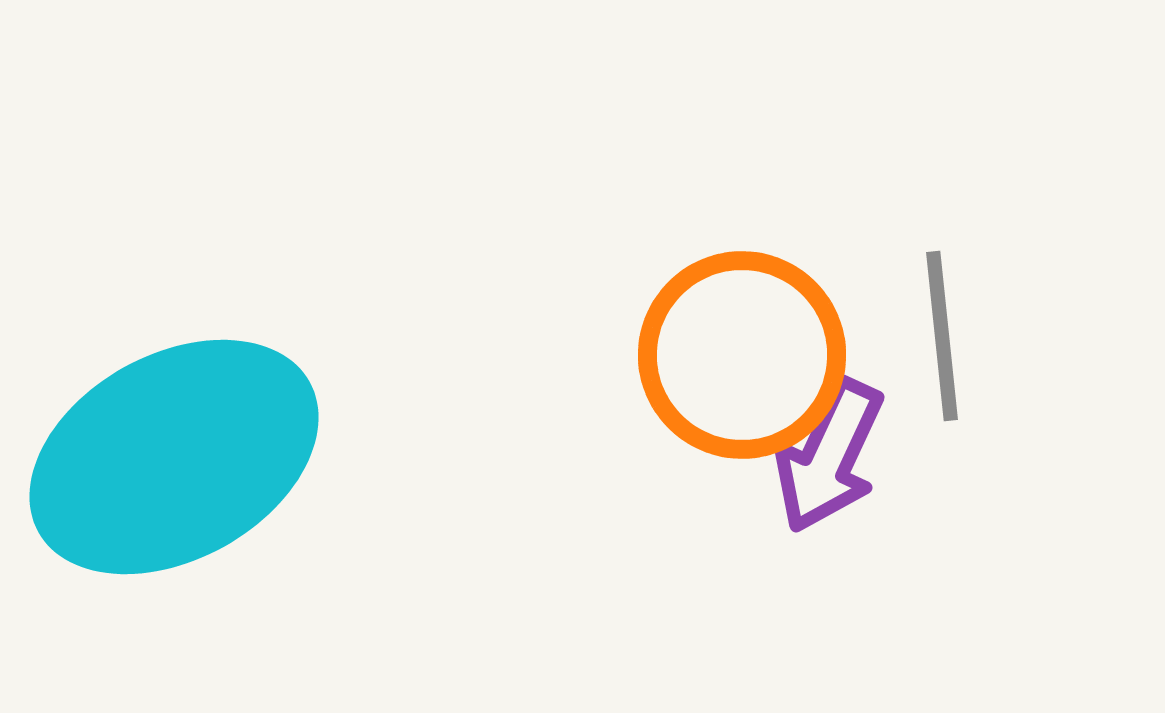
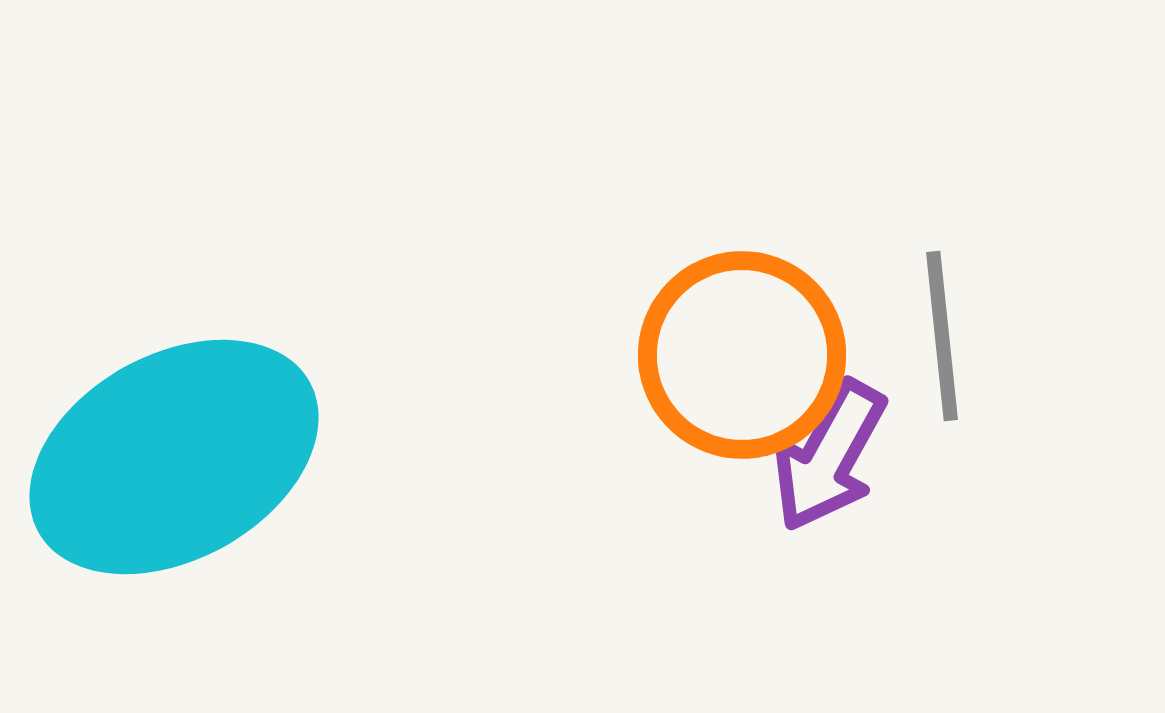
purple arrow: rotated 4 degrees clockwise
